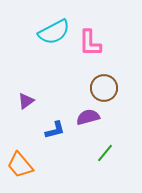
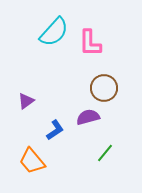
cyan semicircle: rotated 20 degrees counterclockwise
blue L-shape: rotated 20 degrees counterclockwise
orange trapezoid: moved 12 px right, 4 px up
